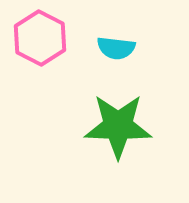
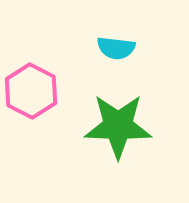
pink hexagon: moved 9 px left, 53 px down
